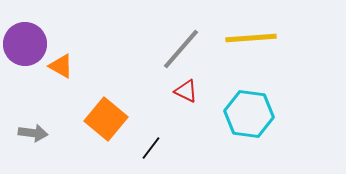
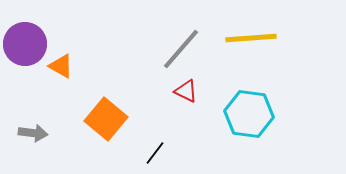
black line: moved 4 px right, 5 px down
